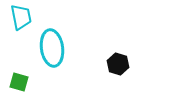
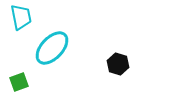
cyan ellipse: rotated 51 degrees clockwise
green square: rotated 36 degrees counterclockwise
